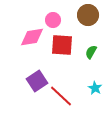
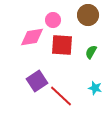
cyan star: rotated 16 degrees counterclockwise
